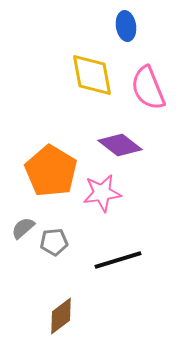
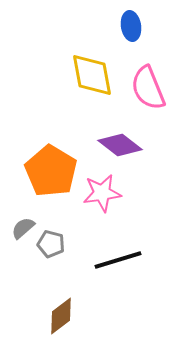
blue ellipse: moved 5 px right
gray pentagon: moved 3 px left, 2 px down; rotated 20 degrees clockwise
